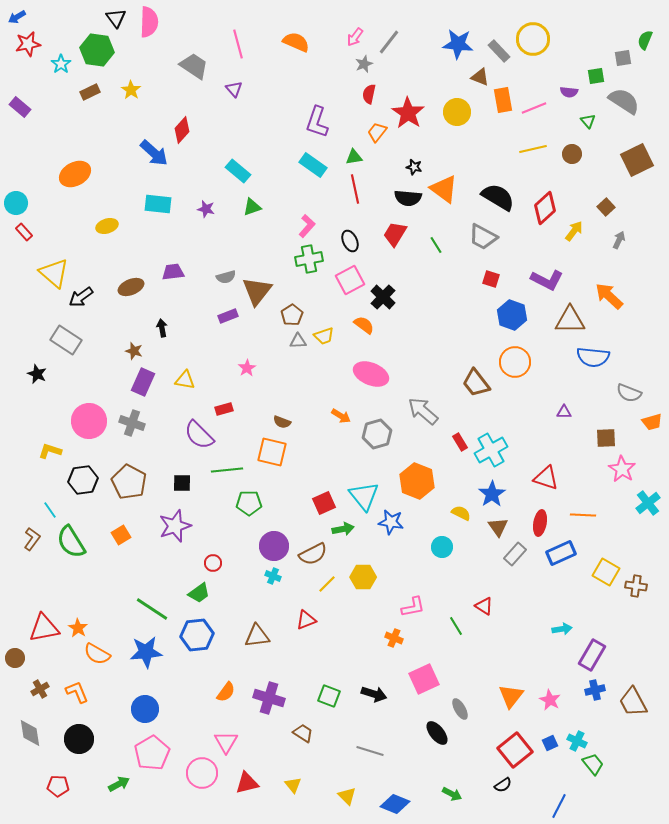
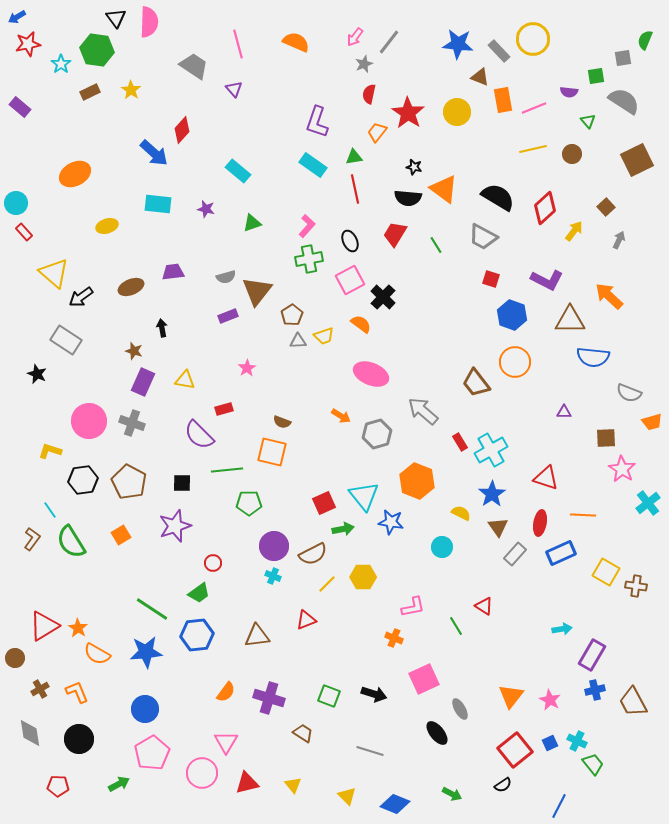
green triangle at (252, 207): moved 16 px down
orange semicircle at (364, 325): moved 3 px left, 1 px up
red triangle at (44, 628): moved 2 px up; rotated 20 degrees counterclockwise
